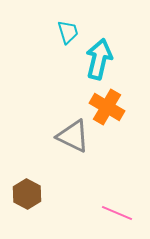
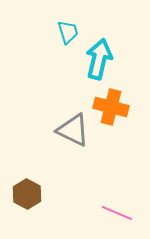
orange cross: moved 4 px right; rotated 16 degrees counterclockwise
gray triangle: moved 6 px up
